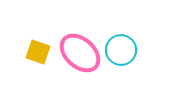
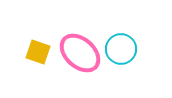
cyan circle: moved 1 px up
